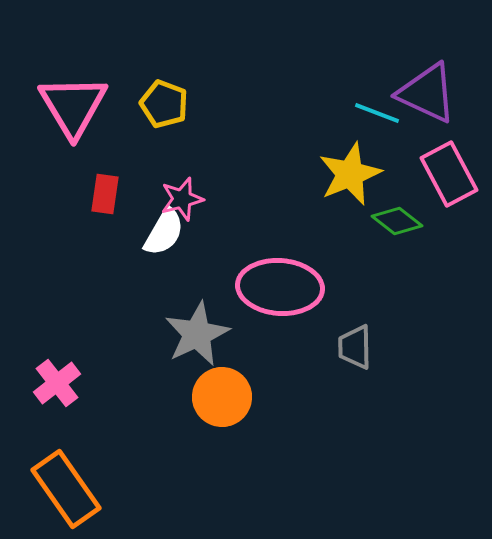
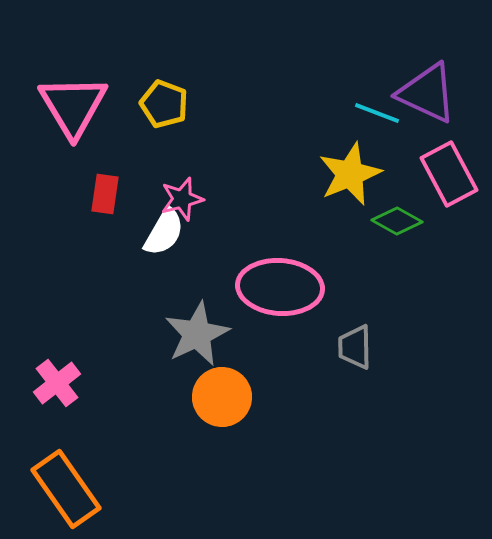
green diamond: rotated 9 degrees counterclockwise
